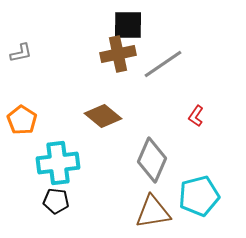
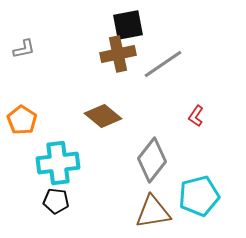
black square: rotated 12 degrees counterclockwise
gray L-shape: moved 3 px right, 4 px up
gray diamond: rotated 15 degrees clockwise
